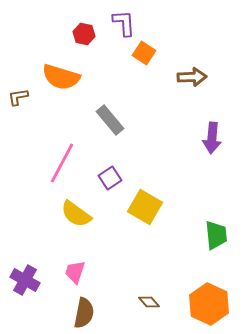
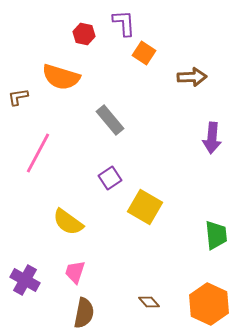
pink line: moved 24 px left, 10 px up
yellow semicircle: moved 8 px left, 8 px down
